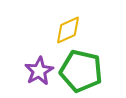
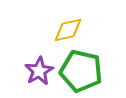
yellow diamond: rotated 12 degrees clockwise
